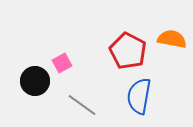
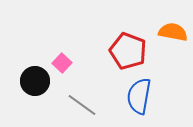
orange semicircle: moved 1 px right, 7 px up
red pentagon: rotated 6 degrees counterclockwise
pink square: rotated 18 degrees counterclockwise
